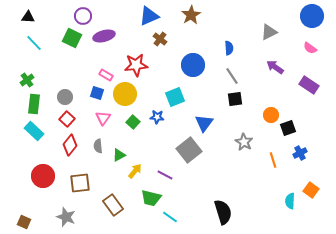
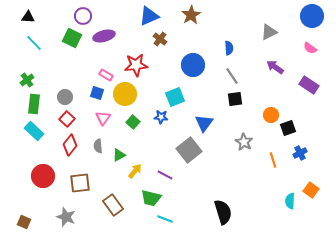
blue star at (157, 117): moved 4 px right
cyan line at (170, 217): moved 5 px left, 2 px down; rotated 14 degrees counterclockwise
